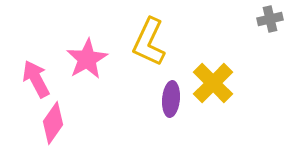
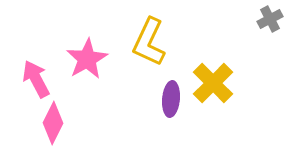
gray cross: rotated 15 degrees counterclockwise
pink diamond: rotated 9 degrees counterclockwise
